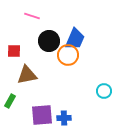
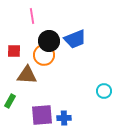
pink line: rotated 63 degrees clockwise
blue trapezoid: rotated 45 degrees clockwise
orange circle: moved 24 px left
brown triangle: rotated 15 degrees clockwise
